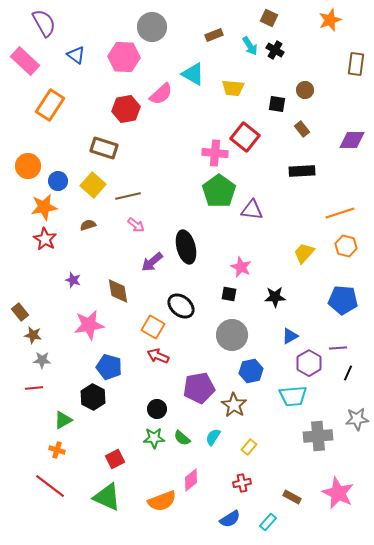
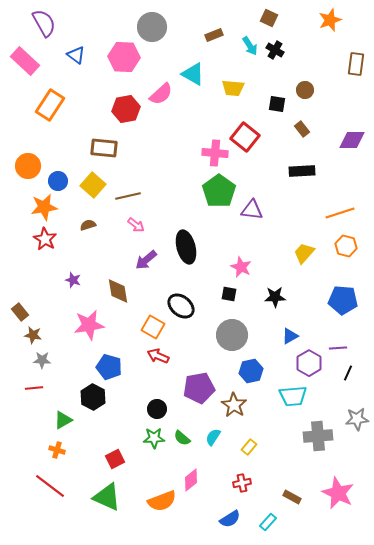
brown rectangle at (104, 148): rotated 12 degrees counterclockwise
purple arrow at (152, 262): moved 6 px left, 2 px up
